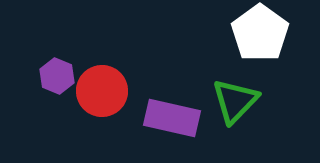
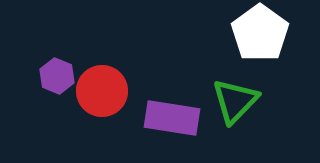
purple rectangle: rotated 4 degrees counterclockwise
